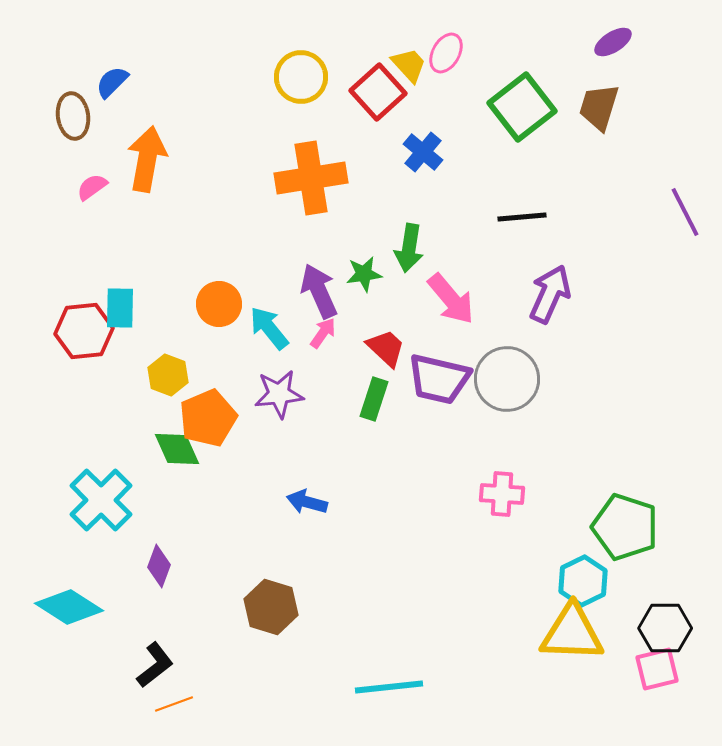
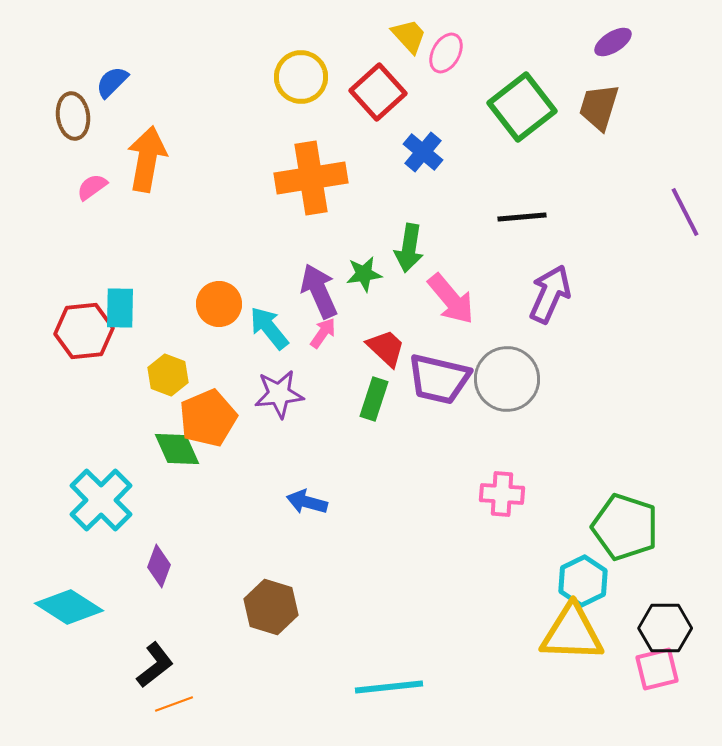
yellow trapezoid at (409, 65): moved 29 px up
